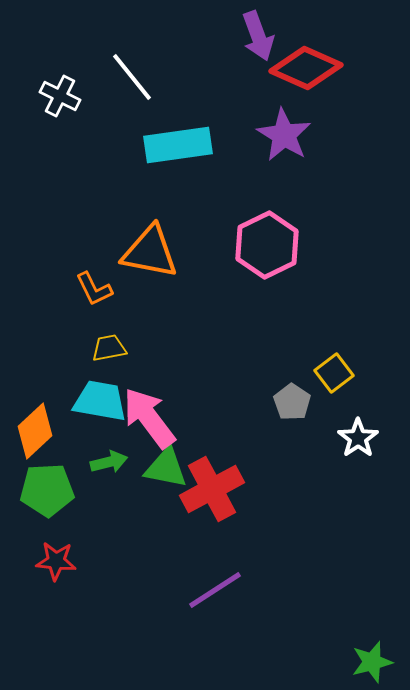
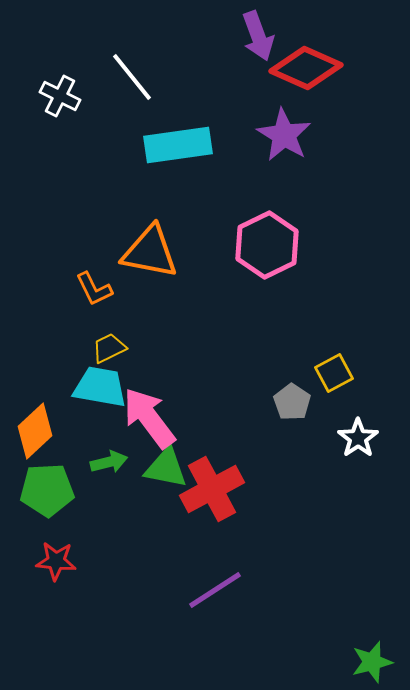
yellow trapezoid: rotated 15 degrees counterclockwise
yellow square: rotated 9 degrees clockwise
cyan trapezoid: moved 14 px up
